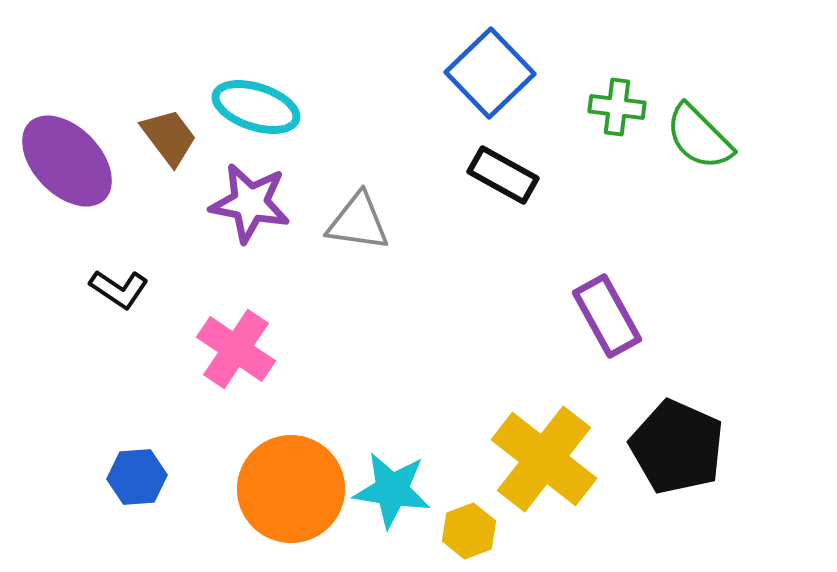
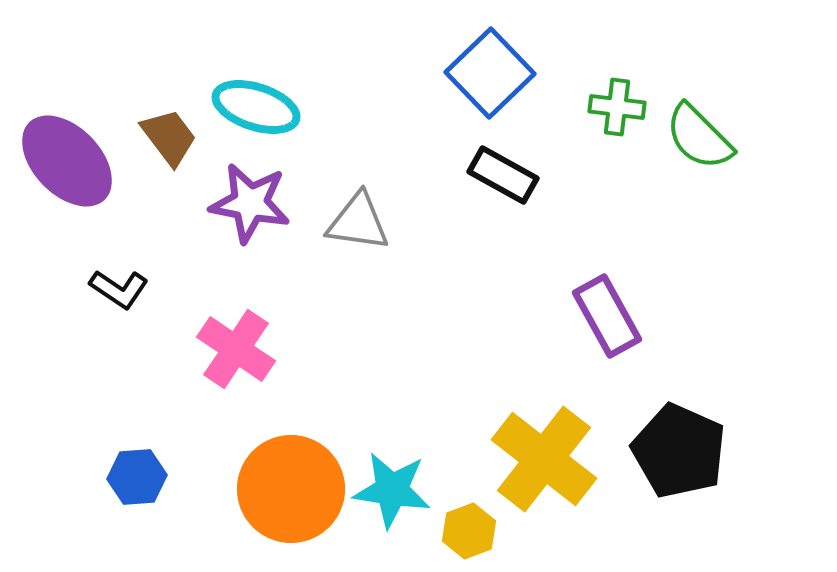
black pentagon: moved 2 px right, 4 px down
